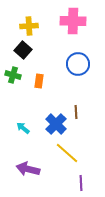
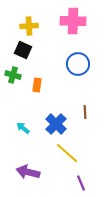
black square: rotated 18 degrees counterclockwise
orange rectangle: moved 2 px left, 4 px down
brown line: moved 9 px right
purple arrow: moved 3 px down
purple line: rotated 21 degrees counterclockwise
